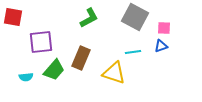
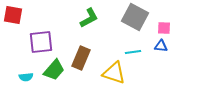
red square: moved 2 px up
blue triangle: rotated 24 degrees clockwise
